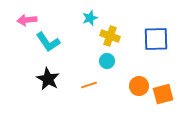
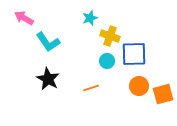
pink arrow: moved 3 px left, 2 px up; rotated 36 degrees clockwise
blue square: moved 22 px left, 15 px down
orange line: moved 2 px right, 3 px down
